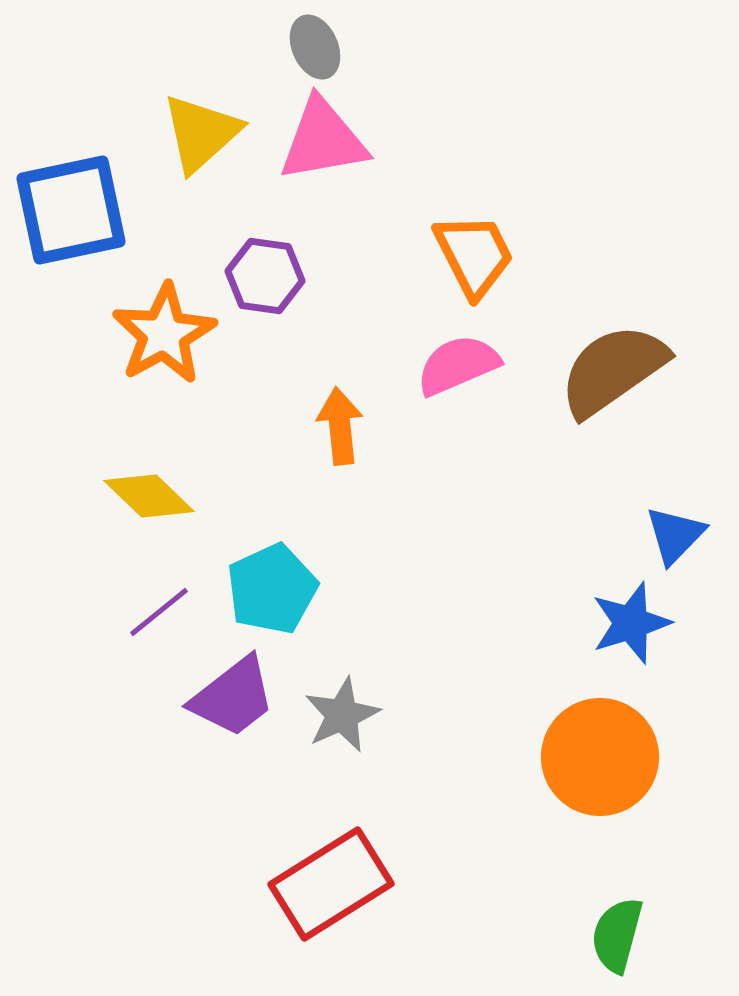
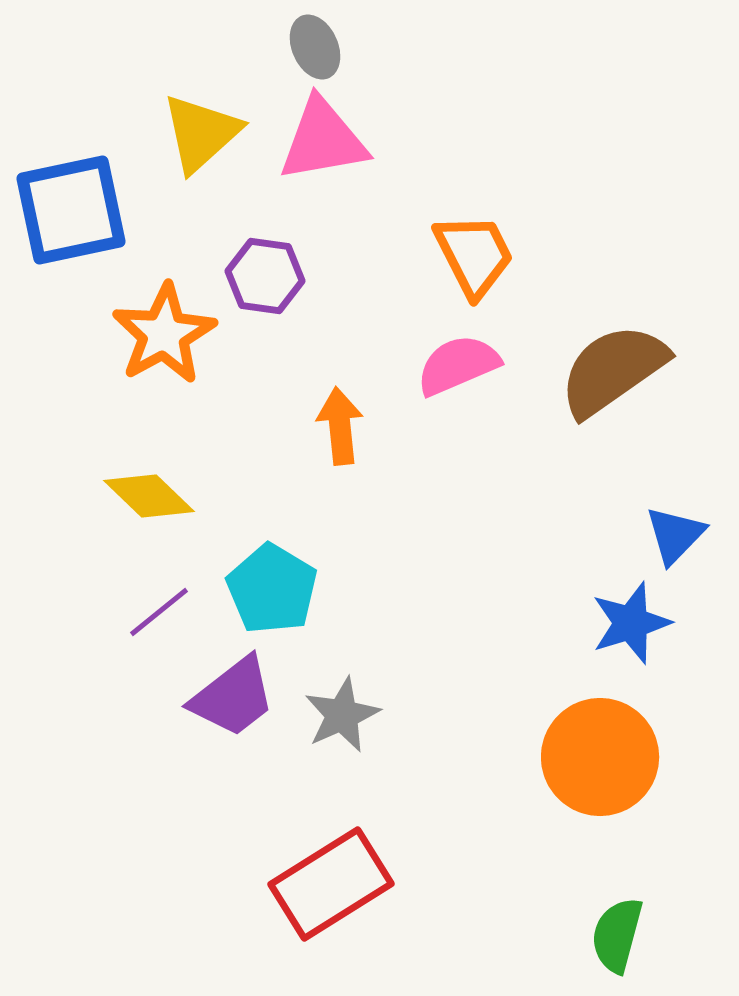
cyan pentagon: rotated 16 degrees counterclockwise
